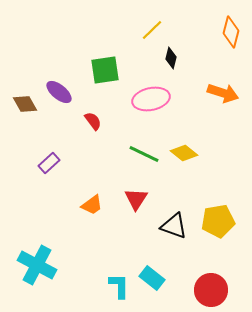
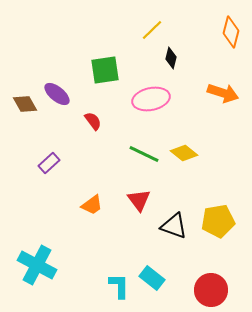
purple ellipse: moved 2 px left, 2 px down
red triangle: moved 3 px right, 1 px down; rotated 10 degrees counterclockwise
